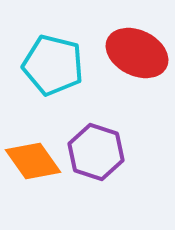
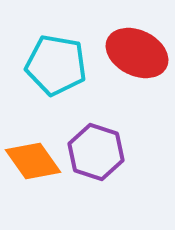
cyan pentagon: moved 3 px right; rotated 4 degrees counterclockwise
